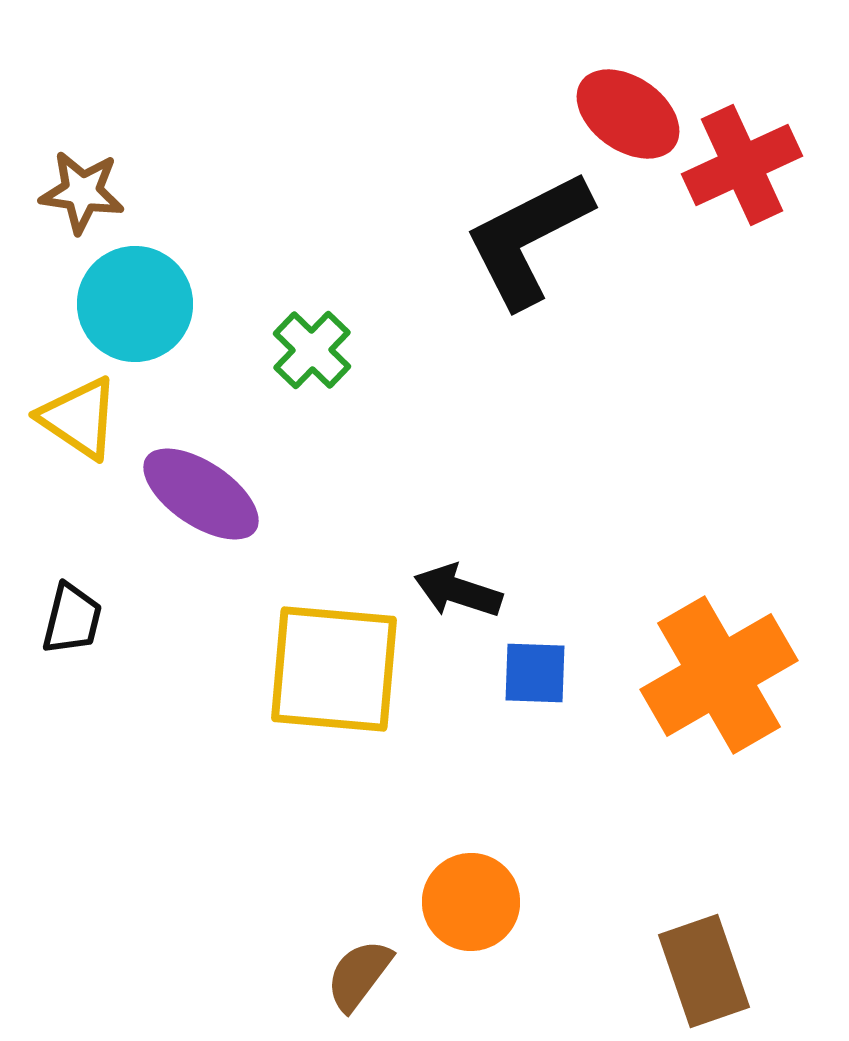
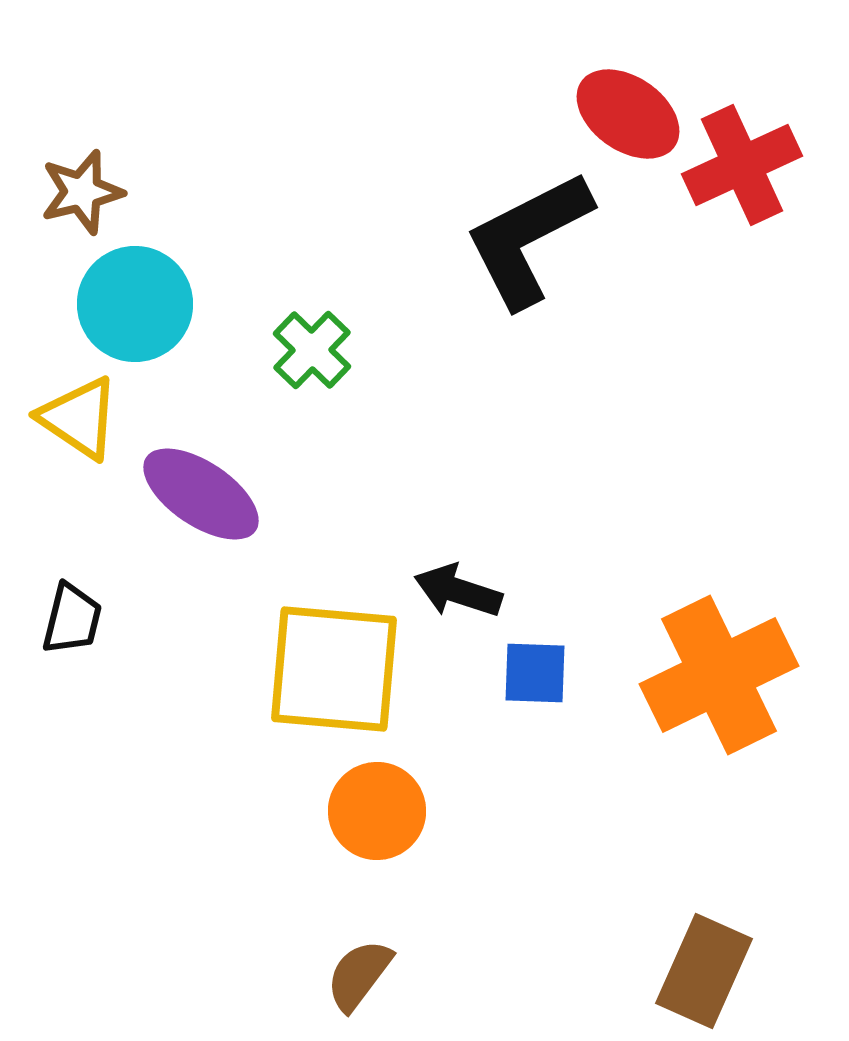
brown star: rotated 22 degrees counterclockwise
orange cross: rotated 4 degrees clockwise
orange circle: moved 94 px left, 91 px up
brown rectangle: rotated 43 degrees clockwise
